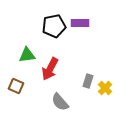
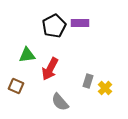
black pentagon: rotated 15 degrees counterclockwise
